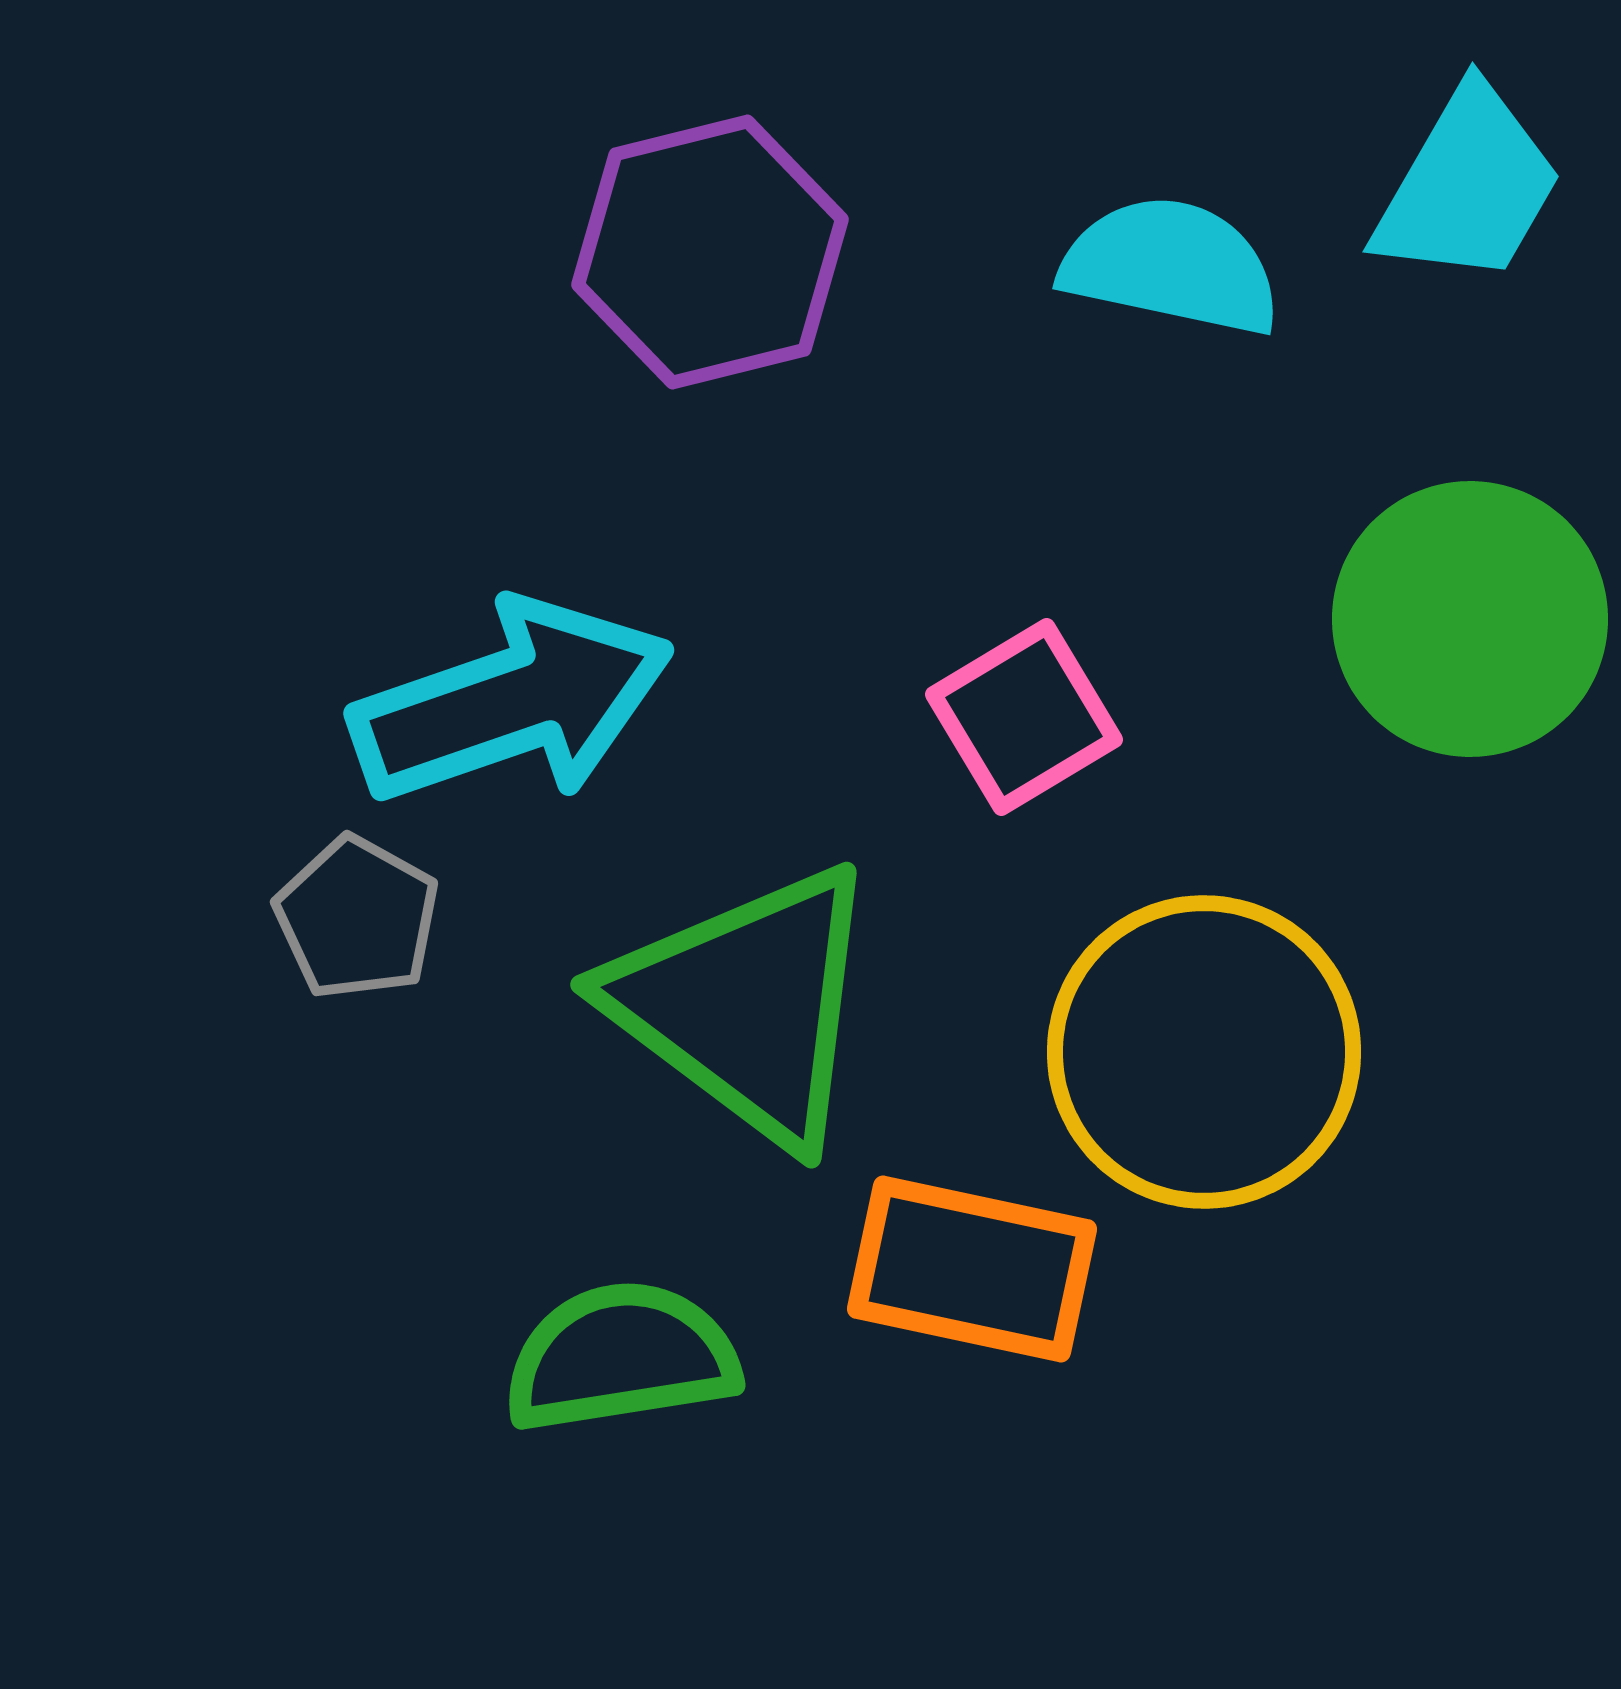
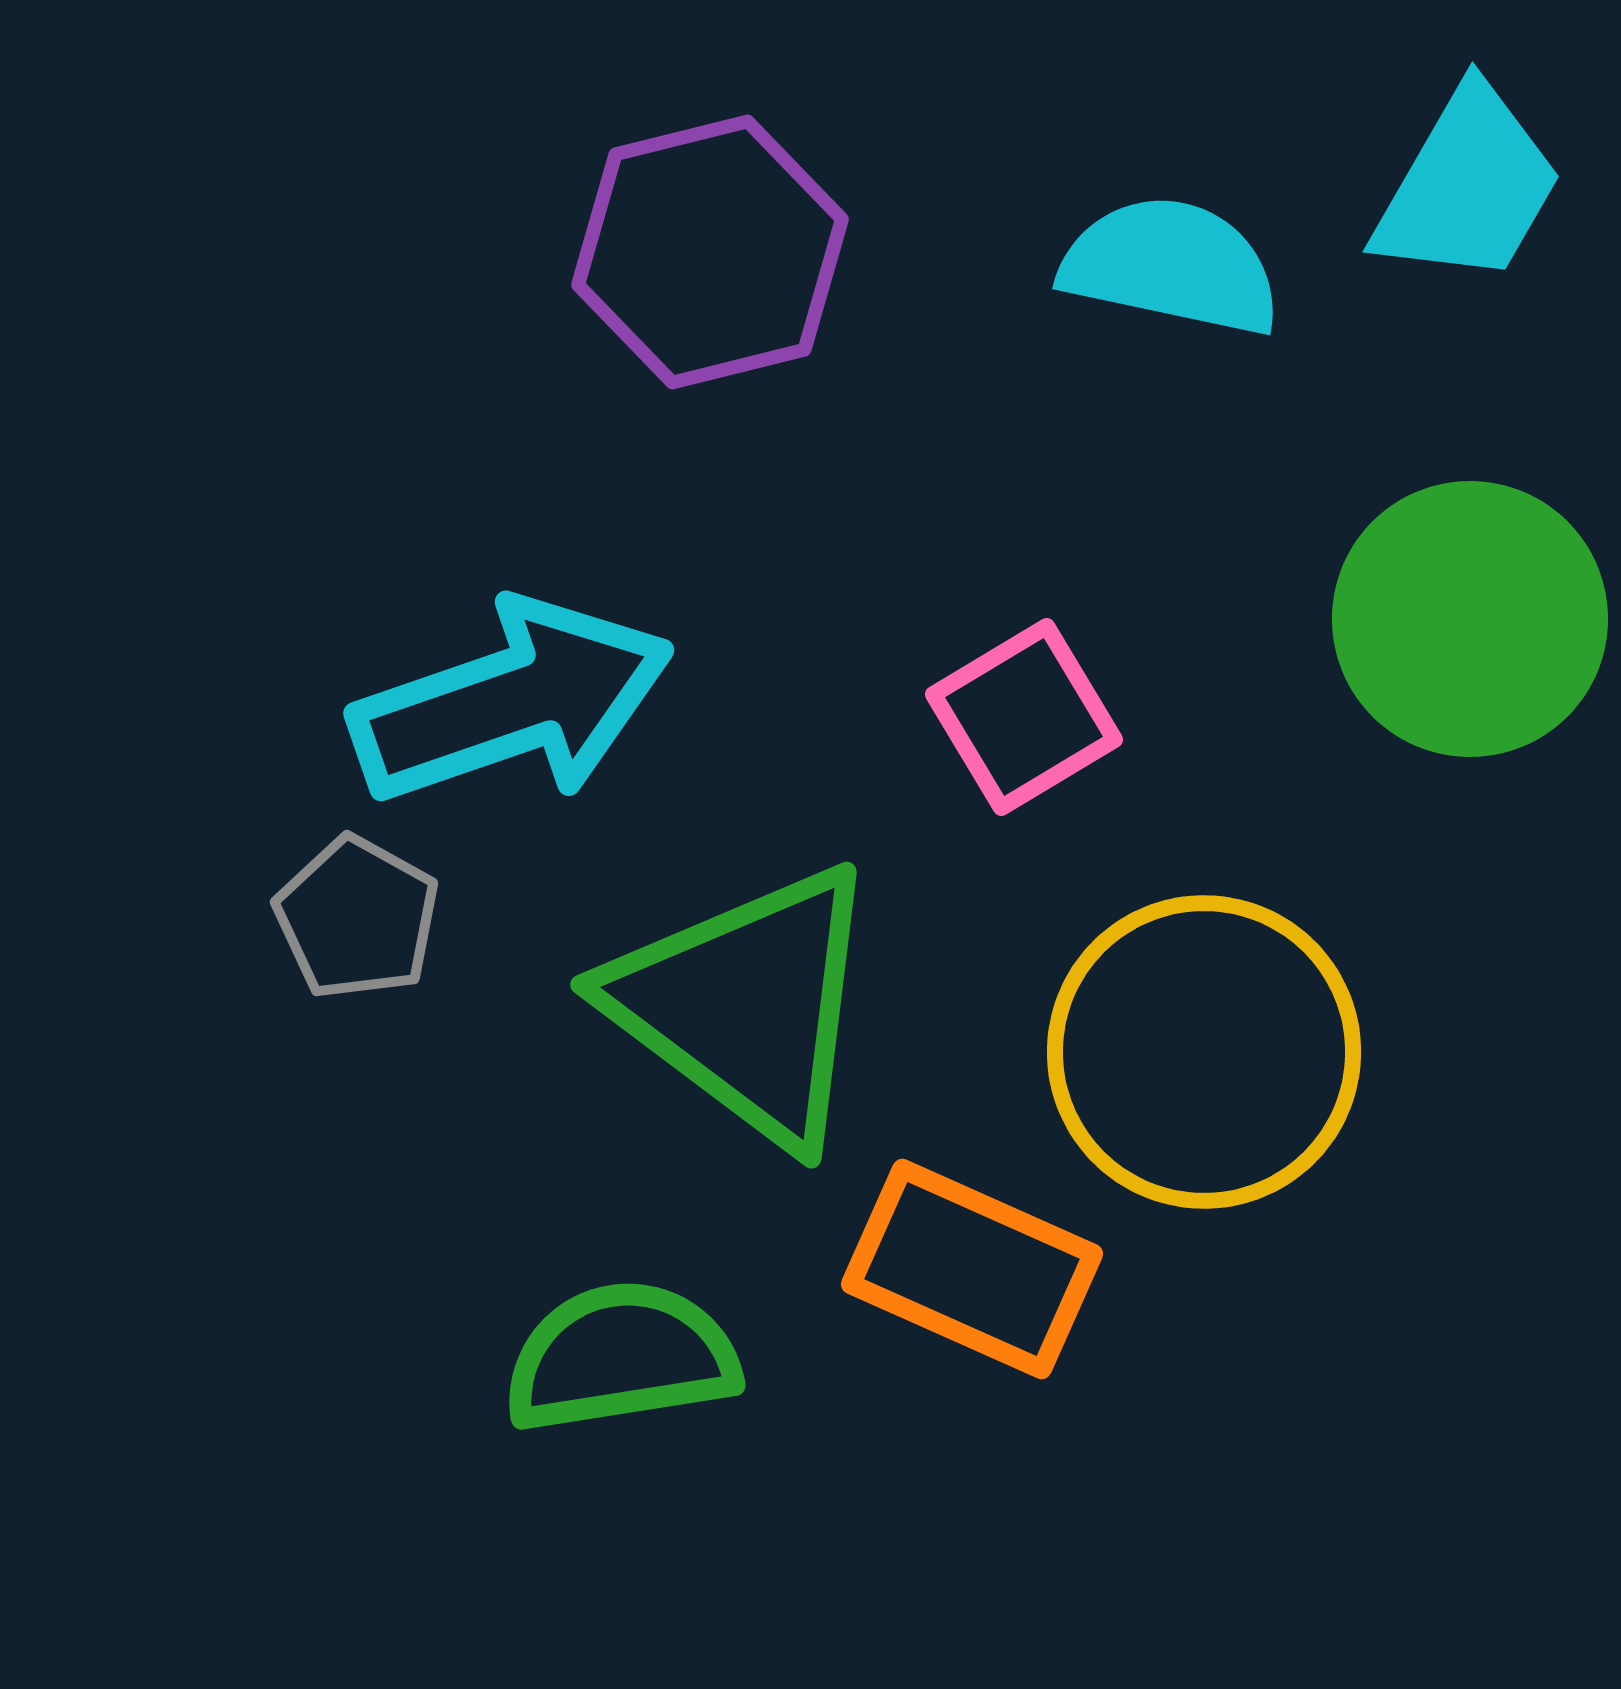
orange rectangle: rotated 12 degrees clockwise
